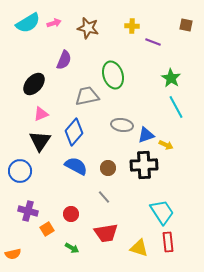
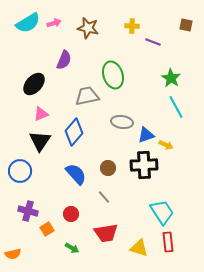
gray ellipse: moved 3 px up
blue semicircle: moved 8 px down; rotated 20 degrees clockwise
